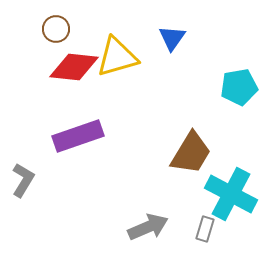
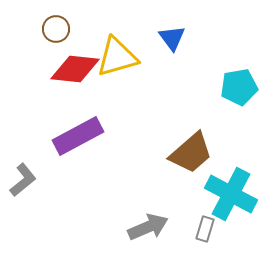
blue triangle: rotated 12 degrees counterclockwise
red diamond: moved 1 px right, 2 px down
purple rectangle: rotated 9 degrees counterclockwise
brown trapezoid: rotated 18 degrees clockwise
gray L-shape: rotated 20 degrees clockwise
